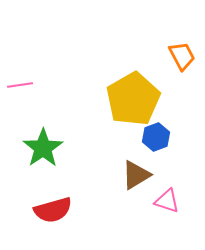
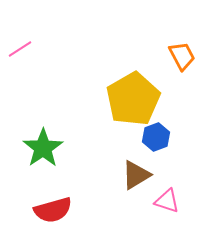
pink line: moved 36 px up; rotated 25 degrees counterclockwise
